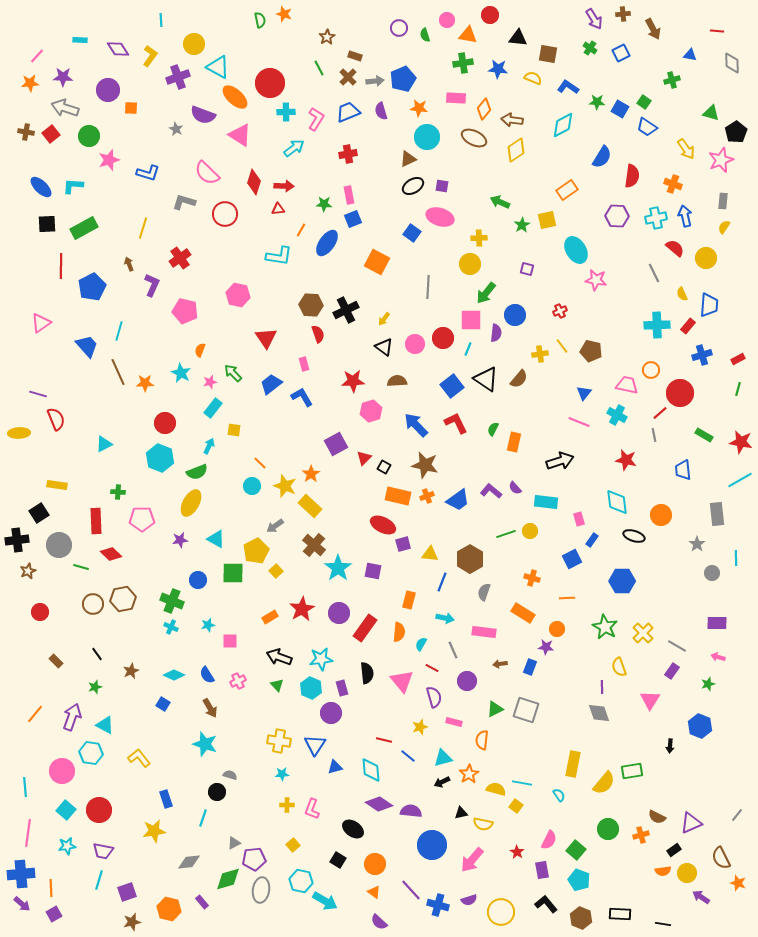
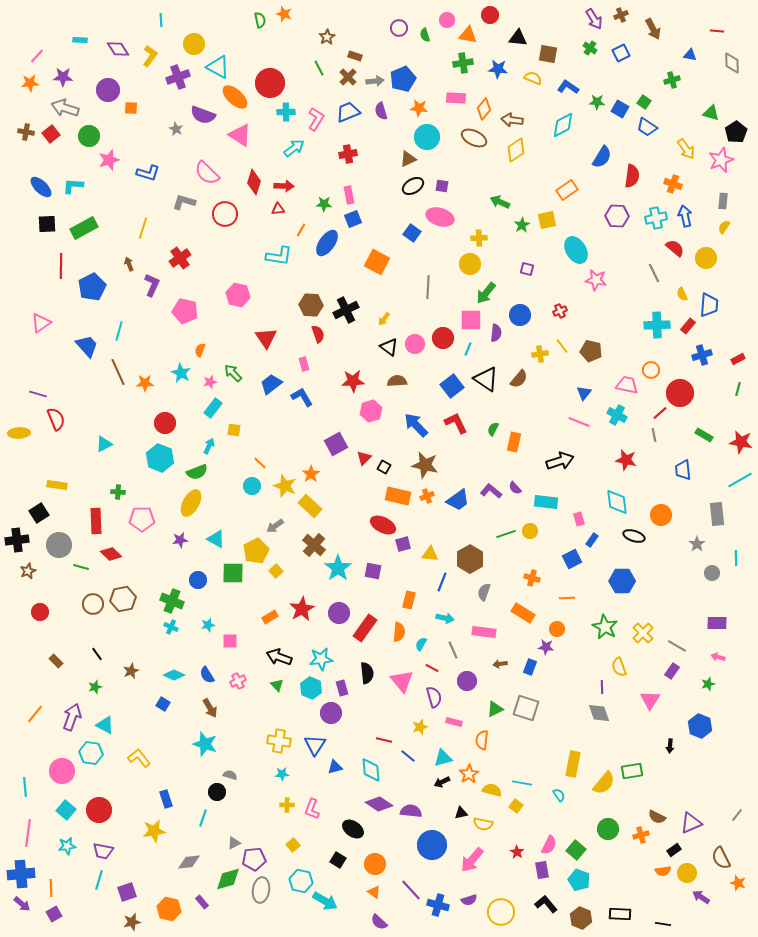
brown cross at (623, 14): moved 2 px left, 1 px down; rotated 16 degrees counterclockwise
blue circle at (515, 315): moved 5 px right
black triangle at (384, 347): moved 5 px right
gray square at (526, 710): moved 2 px up
yellow semicircle at (496, 789): moved 4 px left, 1 px down
pink semicircle at (549, 840): moved 5 px down
